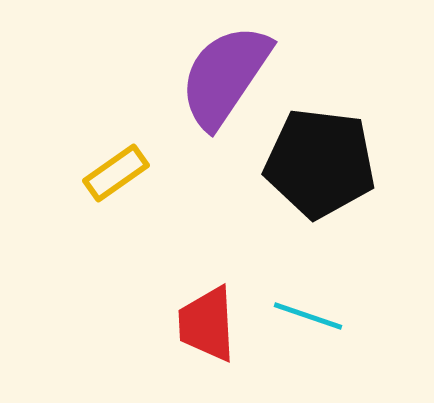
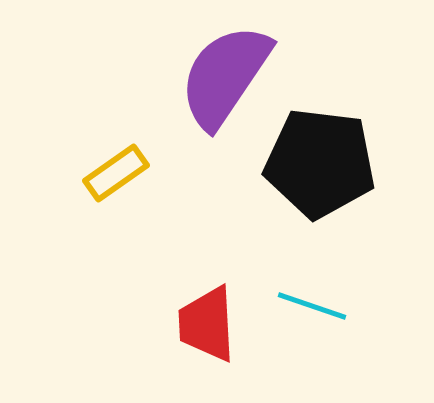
cyan line: moved 4 px right, 10 px up
